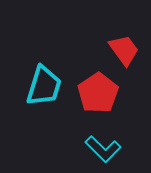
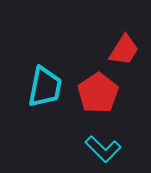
red trapezoid: rotated 68 degrees clockwise
cyan trapezoid: moved 1 px right, 1 px down; rotated 6 degrees counterclockwise
